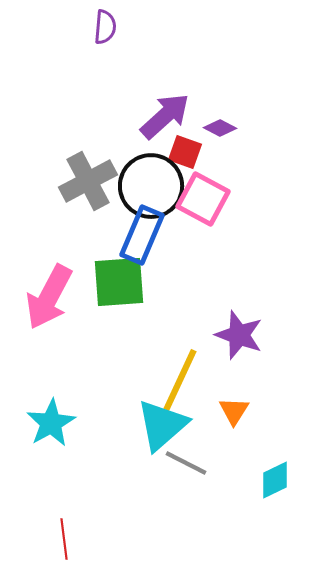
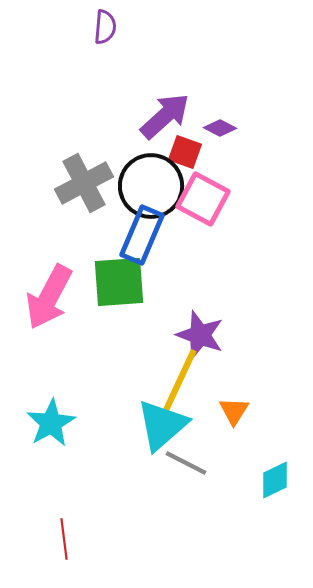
gray cross: moved 4 px left, 2 px down
purple star: moved 39 px left
